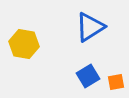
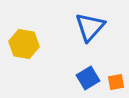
blue triangle: rotated 16 degrees counterclockwise
blue square: moved 2 px down
